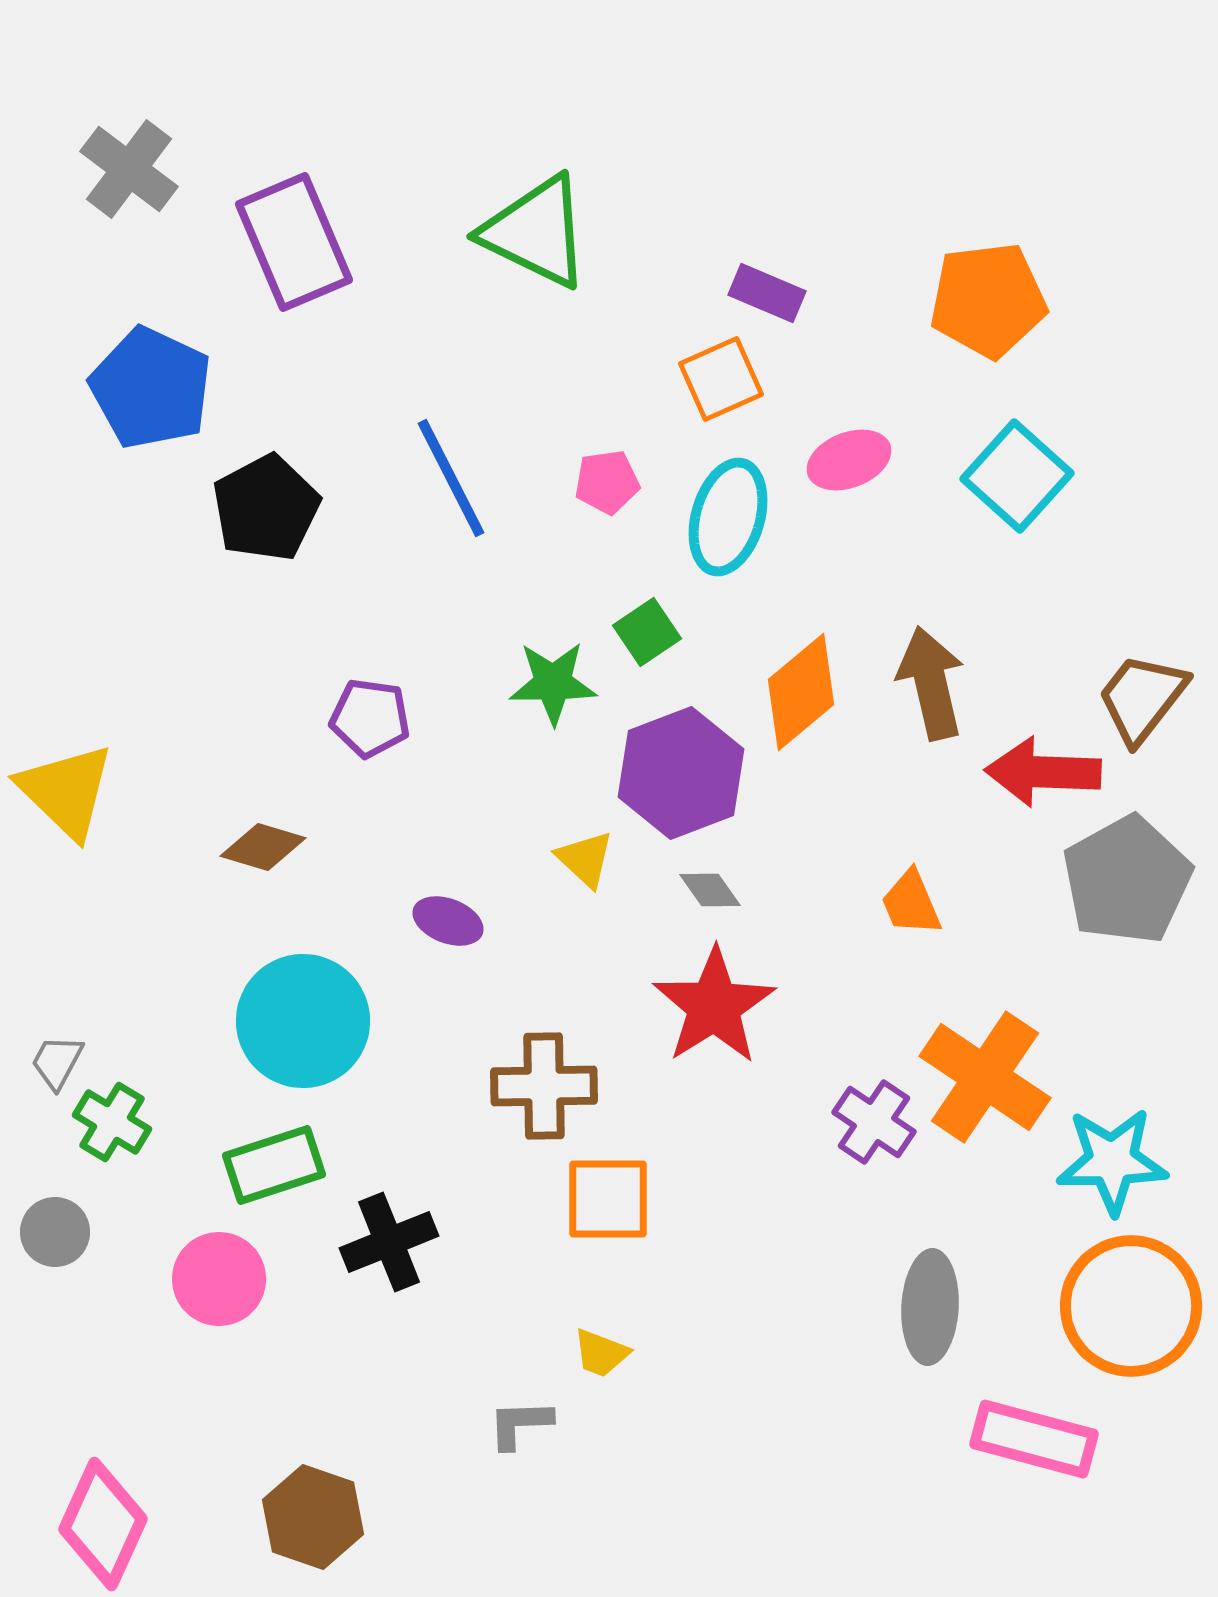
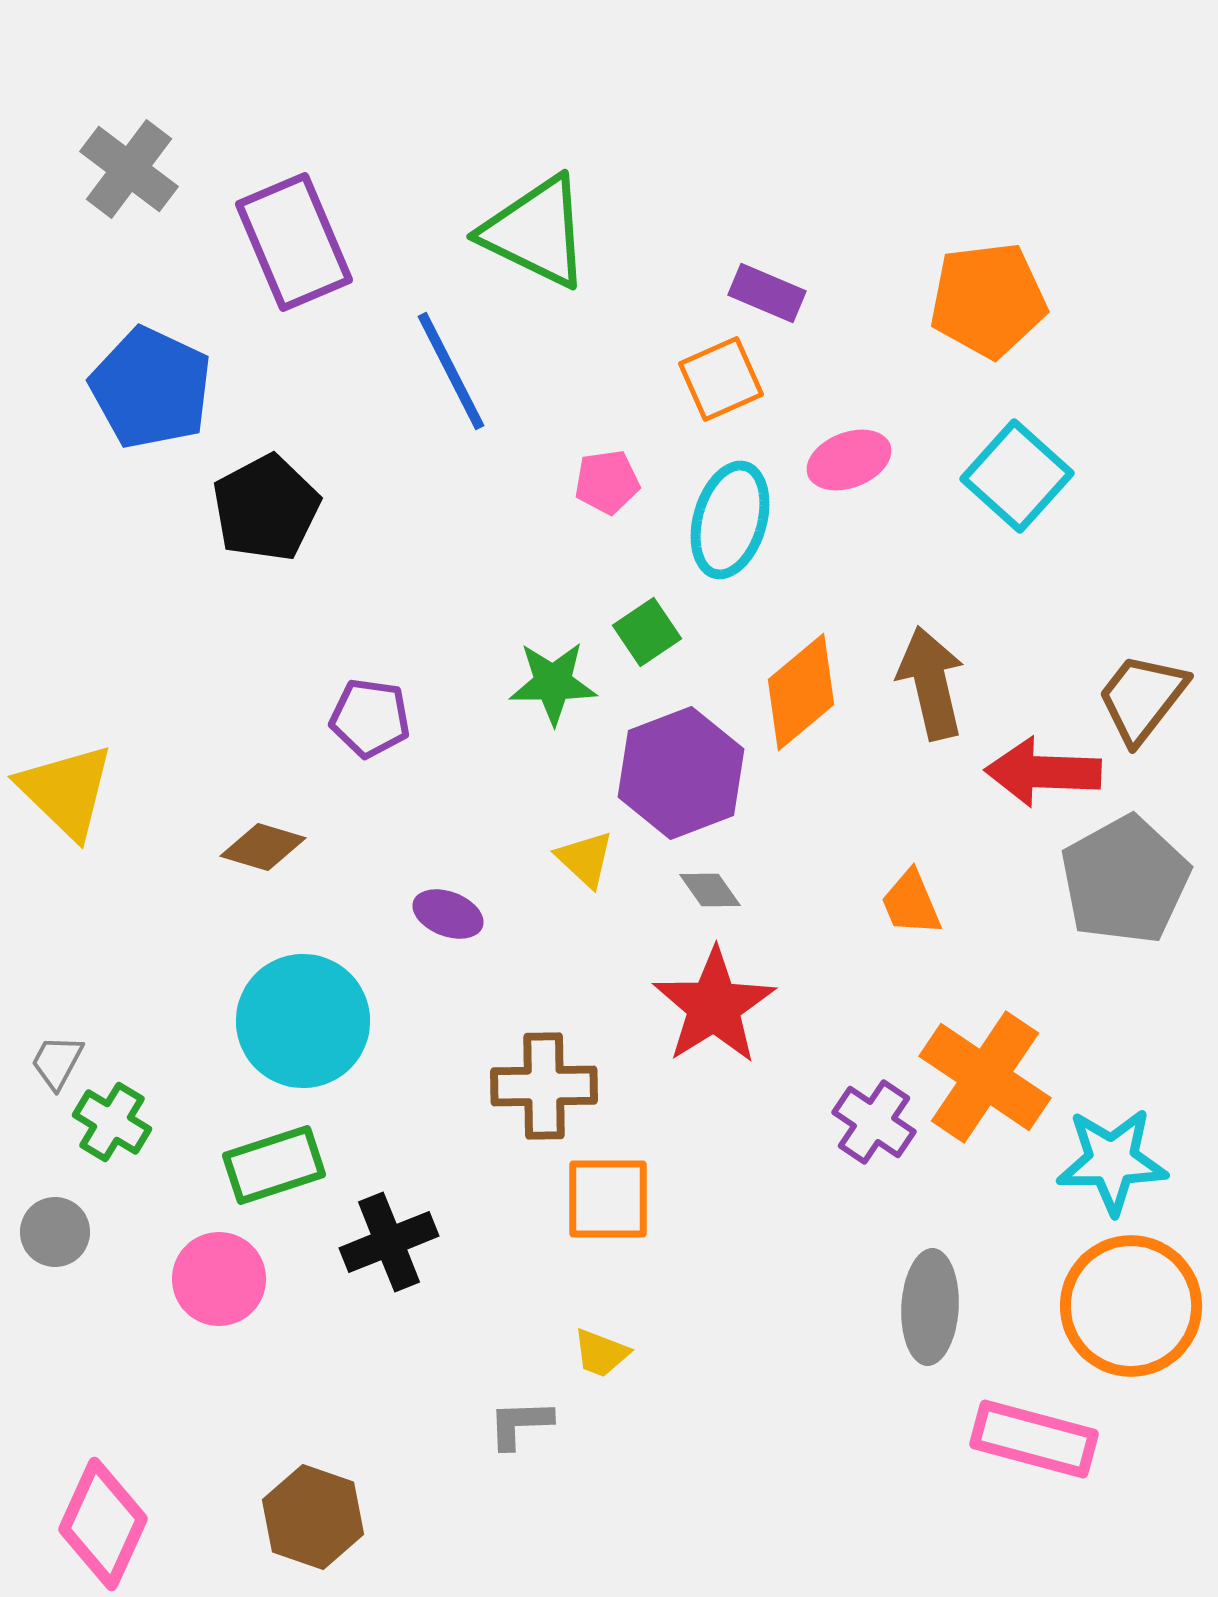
blue line at (451, 478): moved 107 px up
cyan ellipse at (728, 517): moved 2 px right, 3 px down
gray pentagon at (1127, 880): moved 2 px left
purple ellipse at (448, 921): moved 7 px up
